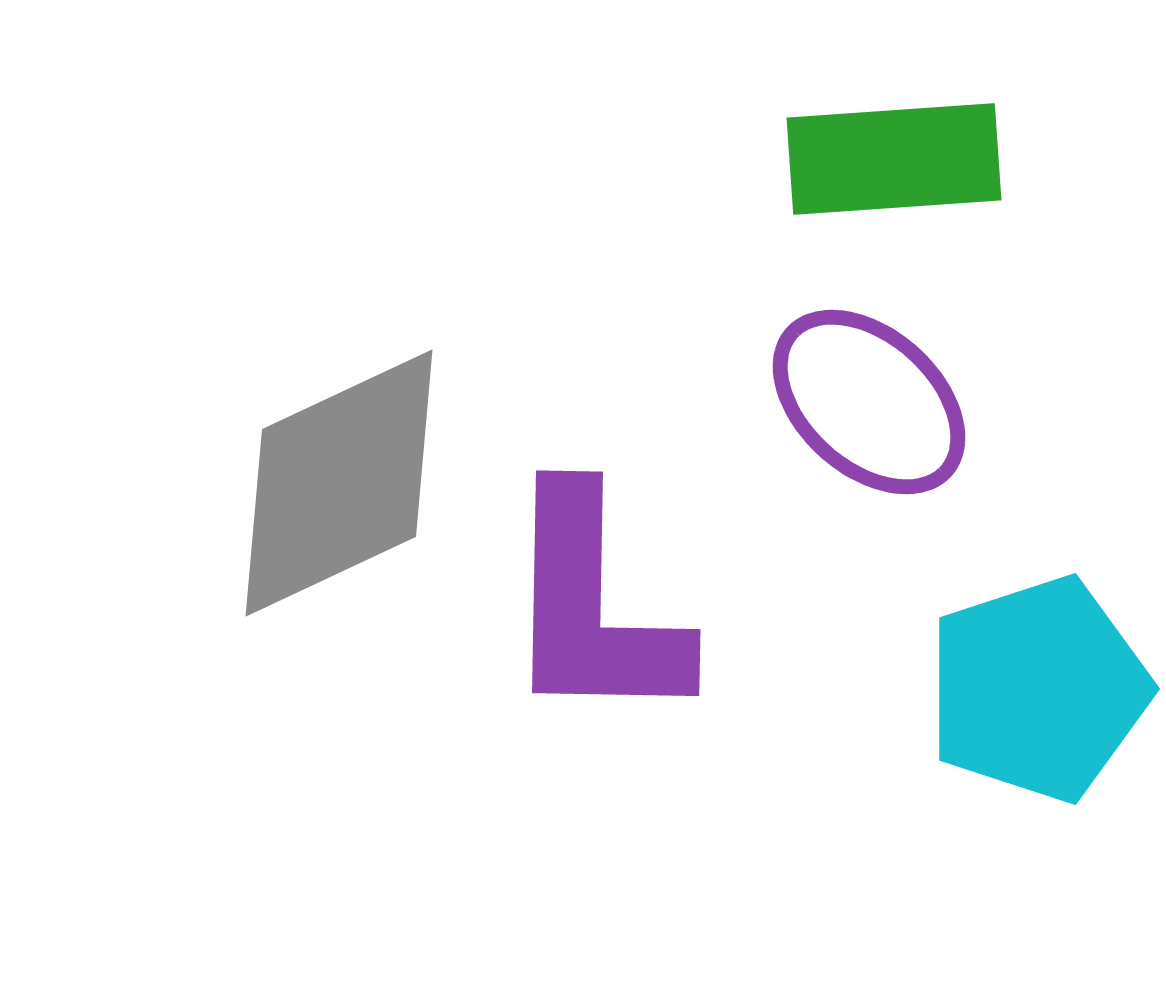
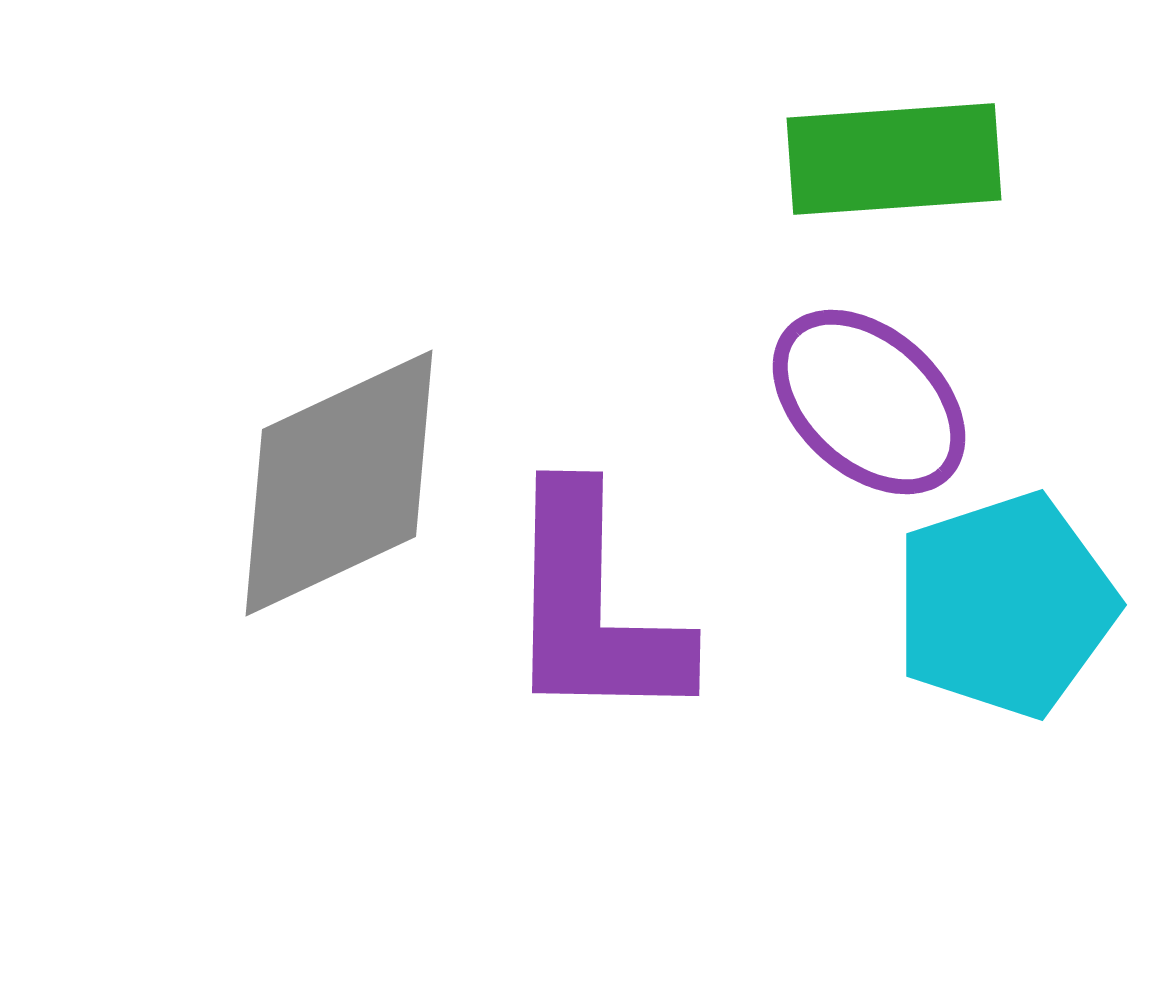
cyan pentagon: moved 33 px left, 84 px up
